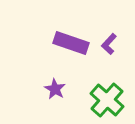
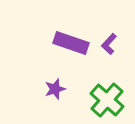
purple star: rotated 25 degrees clockwise
